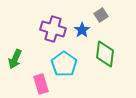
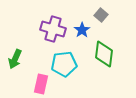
gray square: rotated 16 degrees counterclockwise
green diamond: moved 1 px left
cyan pentagon: rotated 30 degrees clockwise
pink rectangle: rotated 30 degrees clockwise
